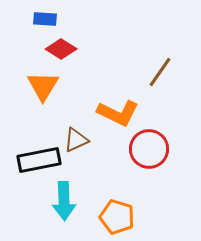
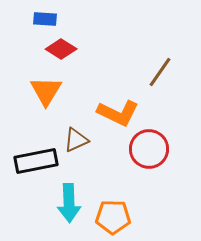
orange triangle: moved 3 px right, 5 px down
black rectangle: moved 3 px left, 1 px down
cyan arrow: moved 5 px right, 2 px down
orange pentagon: moved 4 px left; rotated 16 degrees counterclockwise
